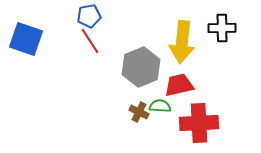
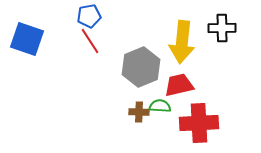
blue square: moved 1 px right
brown cross: rotated 24 degrees counterclockwise
